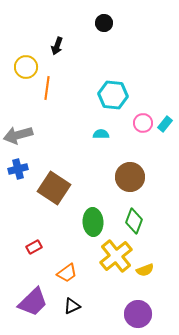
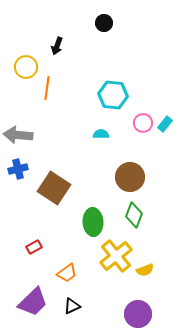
gray arrow: rotated 20 degrees clockwise
green diamond: moved 6 px up
